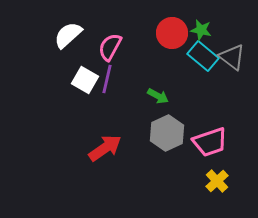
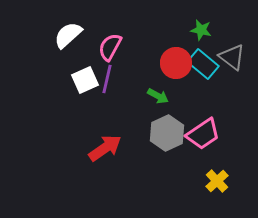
red circle: moved 4 px right, 30 px down
cyan rectangle: moved 8 px down
white square: rotated 36 degrees clockwise
pink trapezoid: moved 7 px left, 8 px up; rotated 15 degrees counterclockwise
